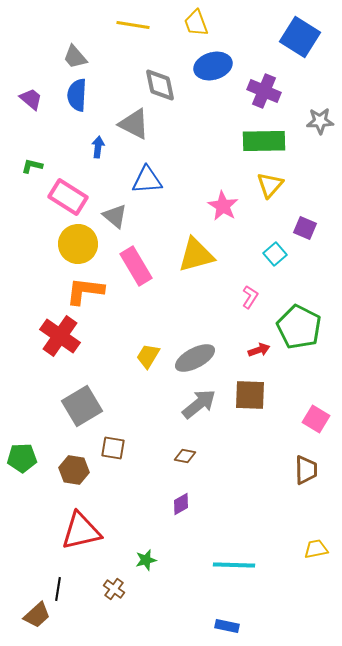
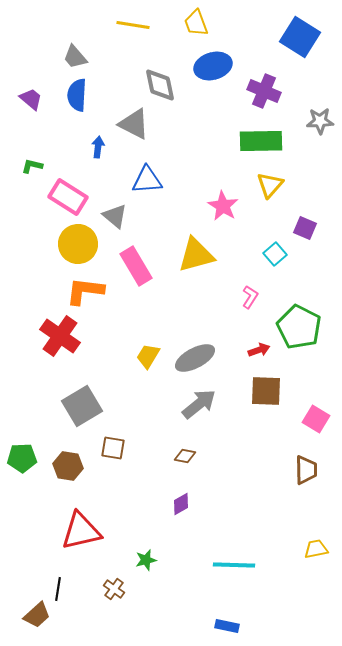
green rectangle at (264, 141): moved 3 px left
brown square at (250, 395): moved 16 px right, 4 px up
brown hexagon at (74, 470): moved 6 px left, 4 px up
